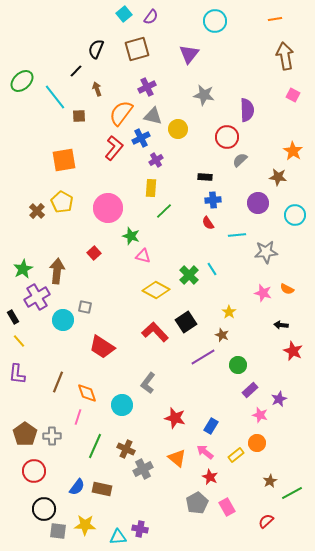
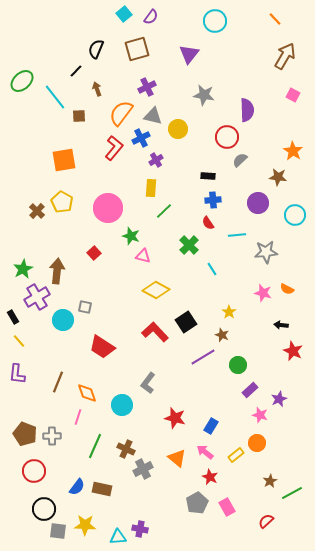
orange line at (275, 19): rotated 56 degrees clockwise
brown arrow at (285, 56): rotated 40 degrees clockwise
black rectangle at (205, 177): moved 3 px right, 1 px up
green cross at (189, 275): moved 30 px up
brown pentagon at (25, 434): rotated 15 degrees counterclockwise
